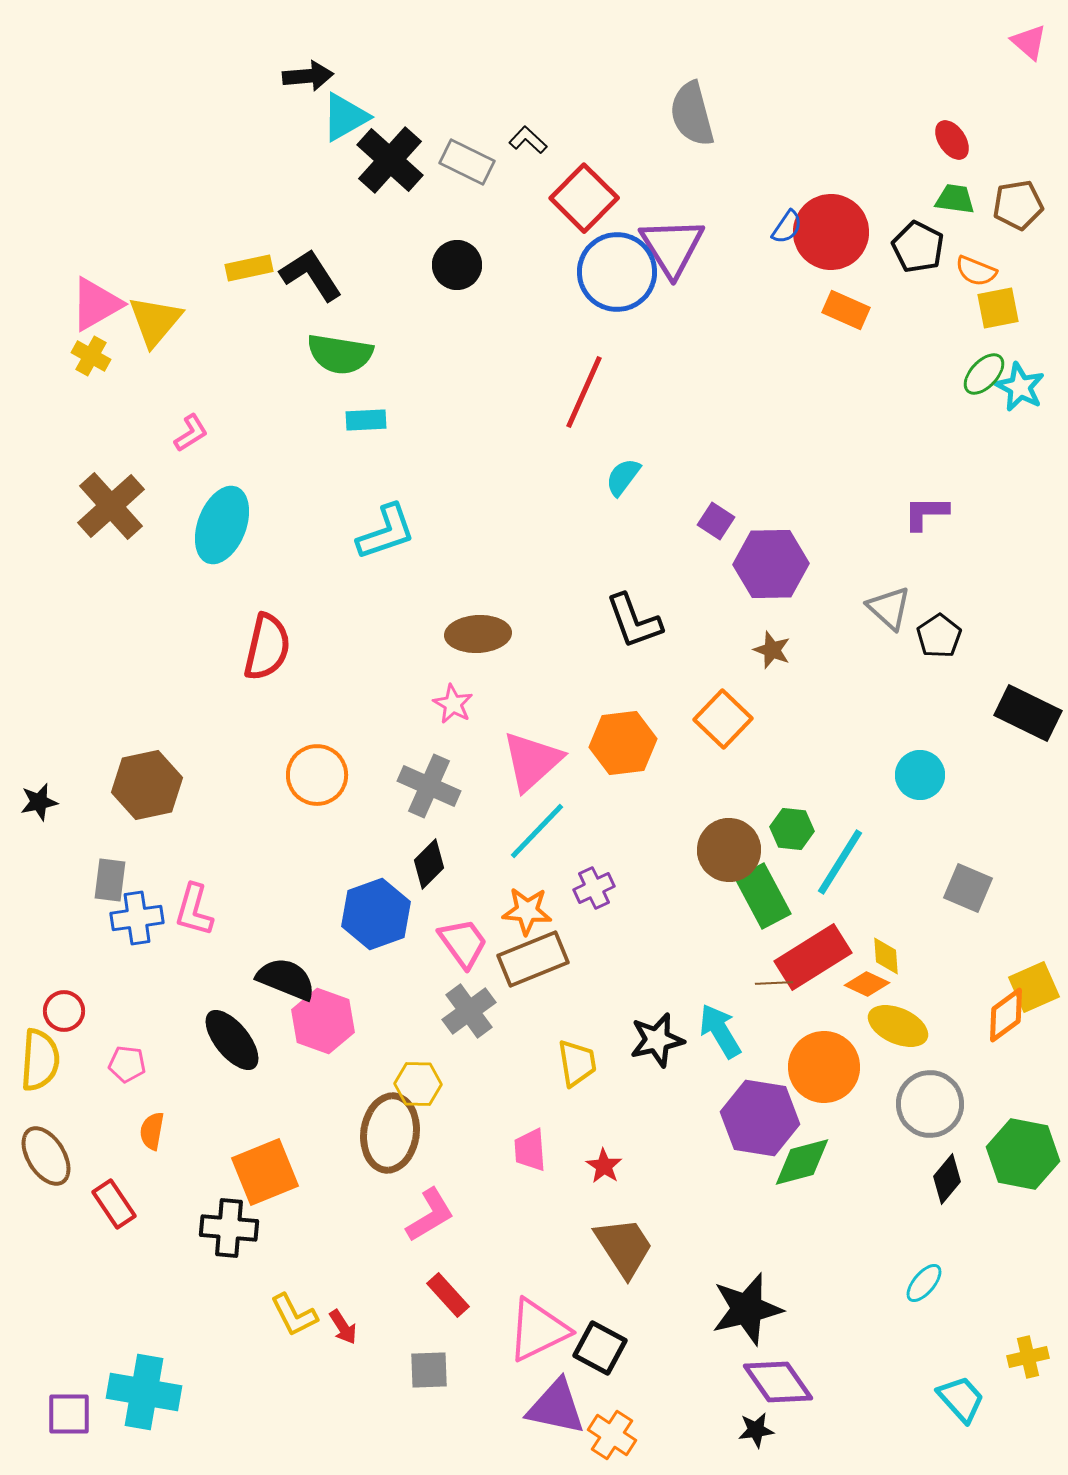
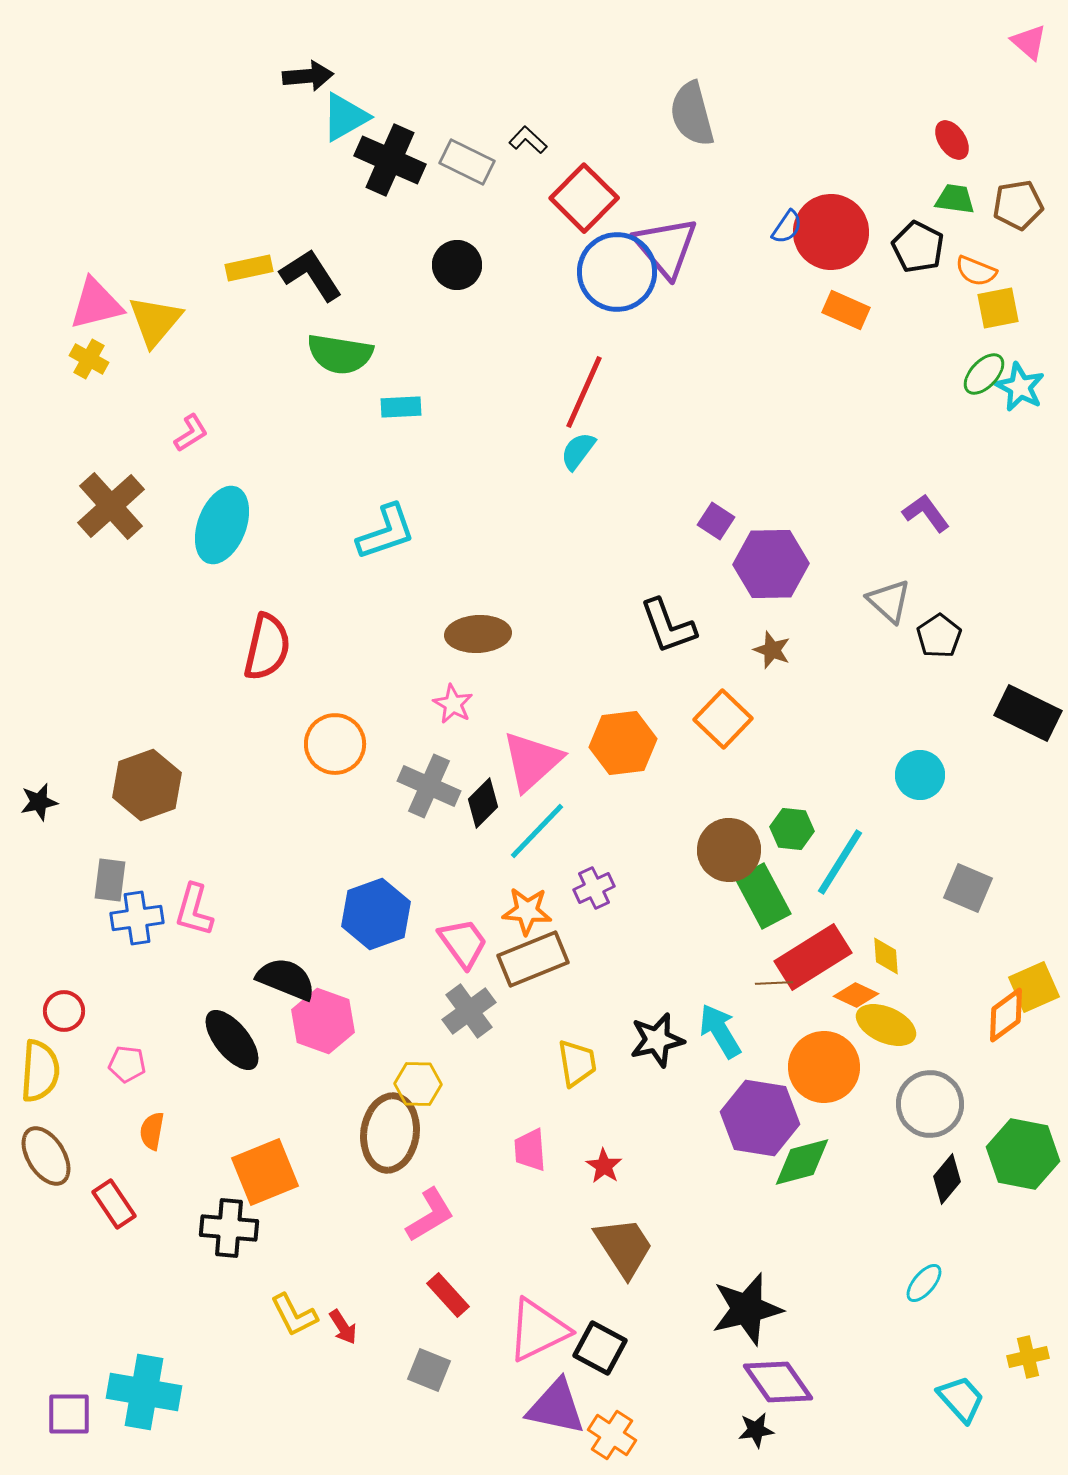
black cross at (390, 160): rotated 18 degrees counterclockwise
purple triangle at (672, 247): moved 6 px left; rotated 8 degrees counterclockwise
pink triangle at (96, 304): rotated 16 degrees clockwise
yellow cross at (91, 356): moved 2 px left, 3 px down
cyan rectangle at (366, 420): moved 35 px right, 13 px up
cyan semicircle at (623, 477): moved 45 px left, 26 px up
purple L-shape at (926, 513): rotated 54 degrees clockwise
gray triangle at (889, 608): moved 7 px up
black L-shape at (634, 621): moved 34 px right, 5 px down
orange circle at (317, 775): moved 18 px right, 31 px up
brown hexagon at (147, 785): rotated 8 degrees counterclockwise
black diamond at (429, 864): moved 54 px right, 61 px up
orange diamond at (867, 984): moved 11 px left, 11 px down
yellow ellipse at (898, 1026): moved 12 px left, 1 px up
yellow semicircle at (40, 1060): moved 11 px down
gray square at (429, 1370): rotated 24 degrees clockwise
